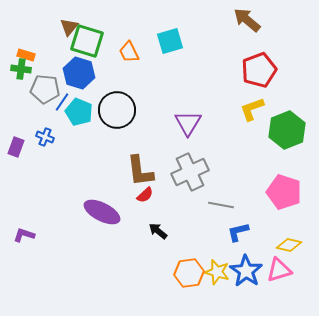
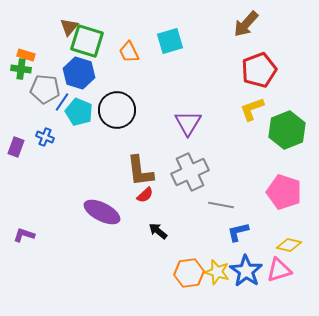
brown arrow: moved 1 px left, 4 px down; rotated 88 degrees counterclockwise
